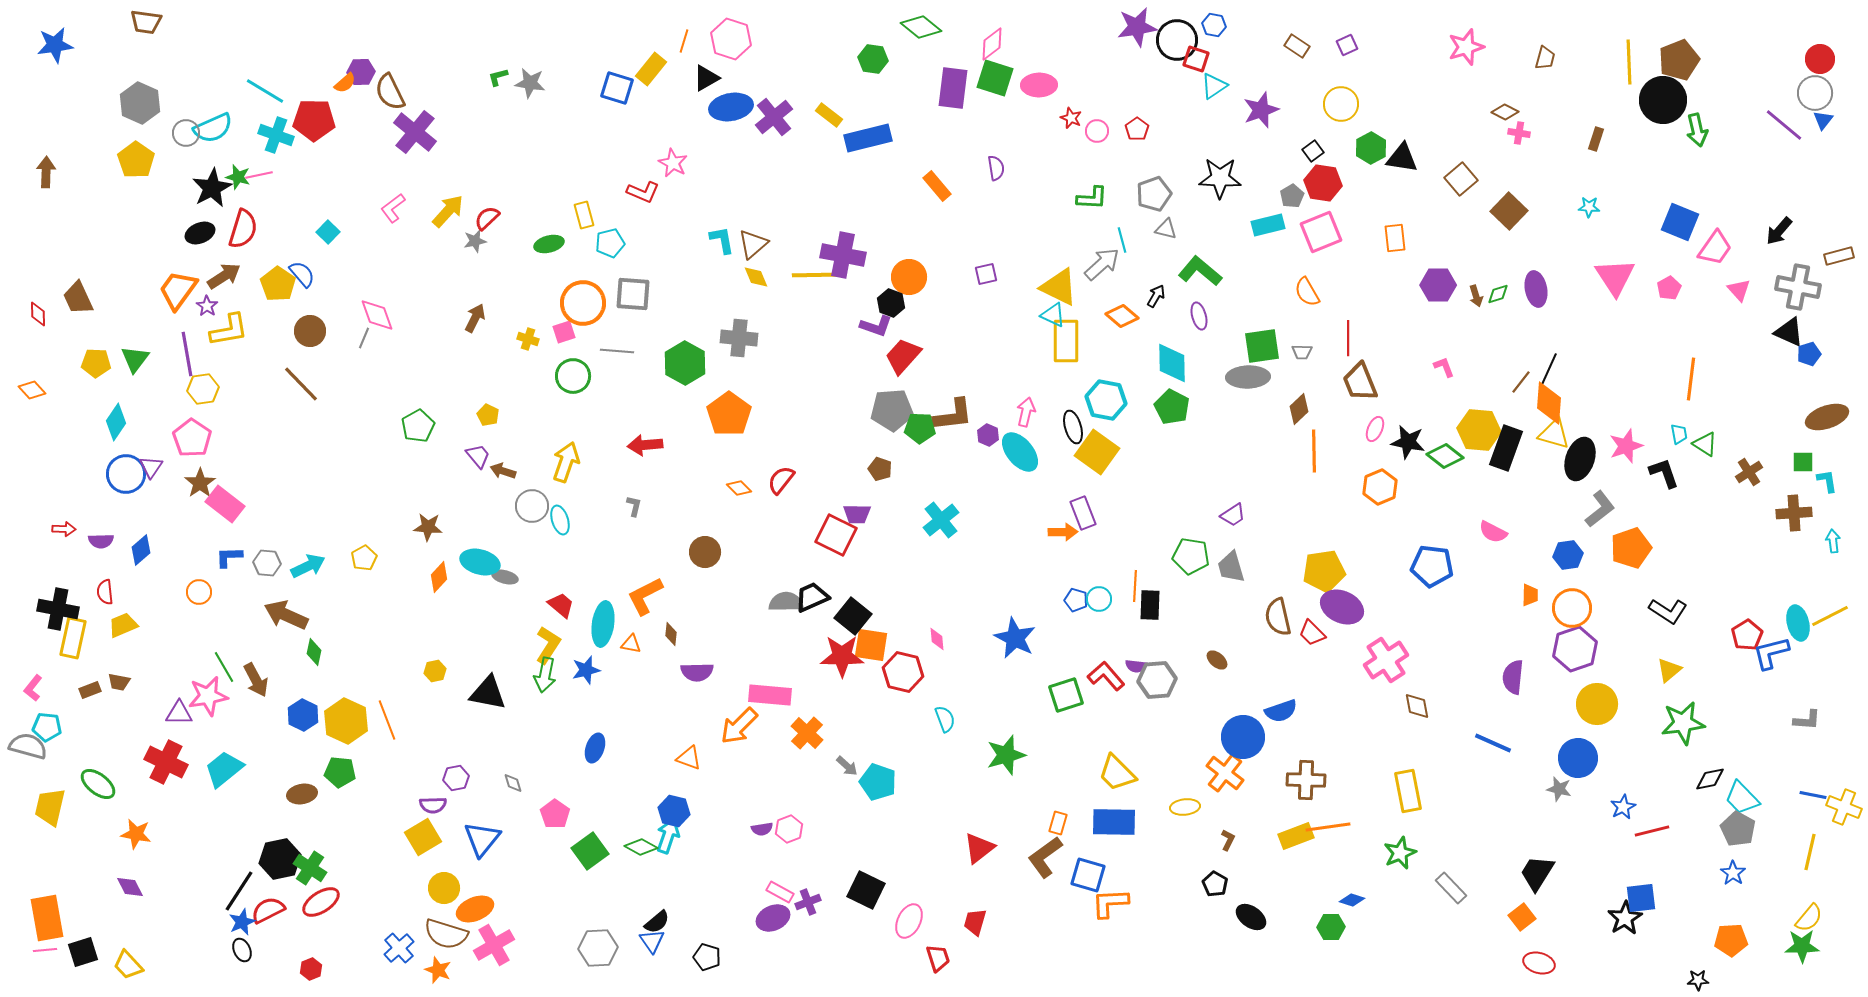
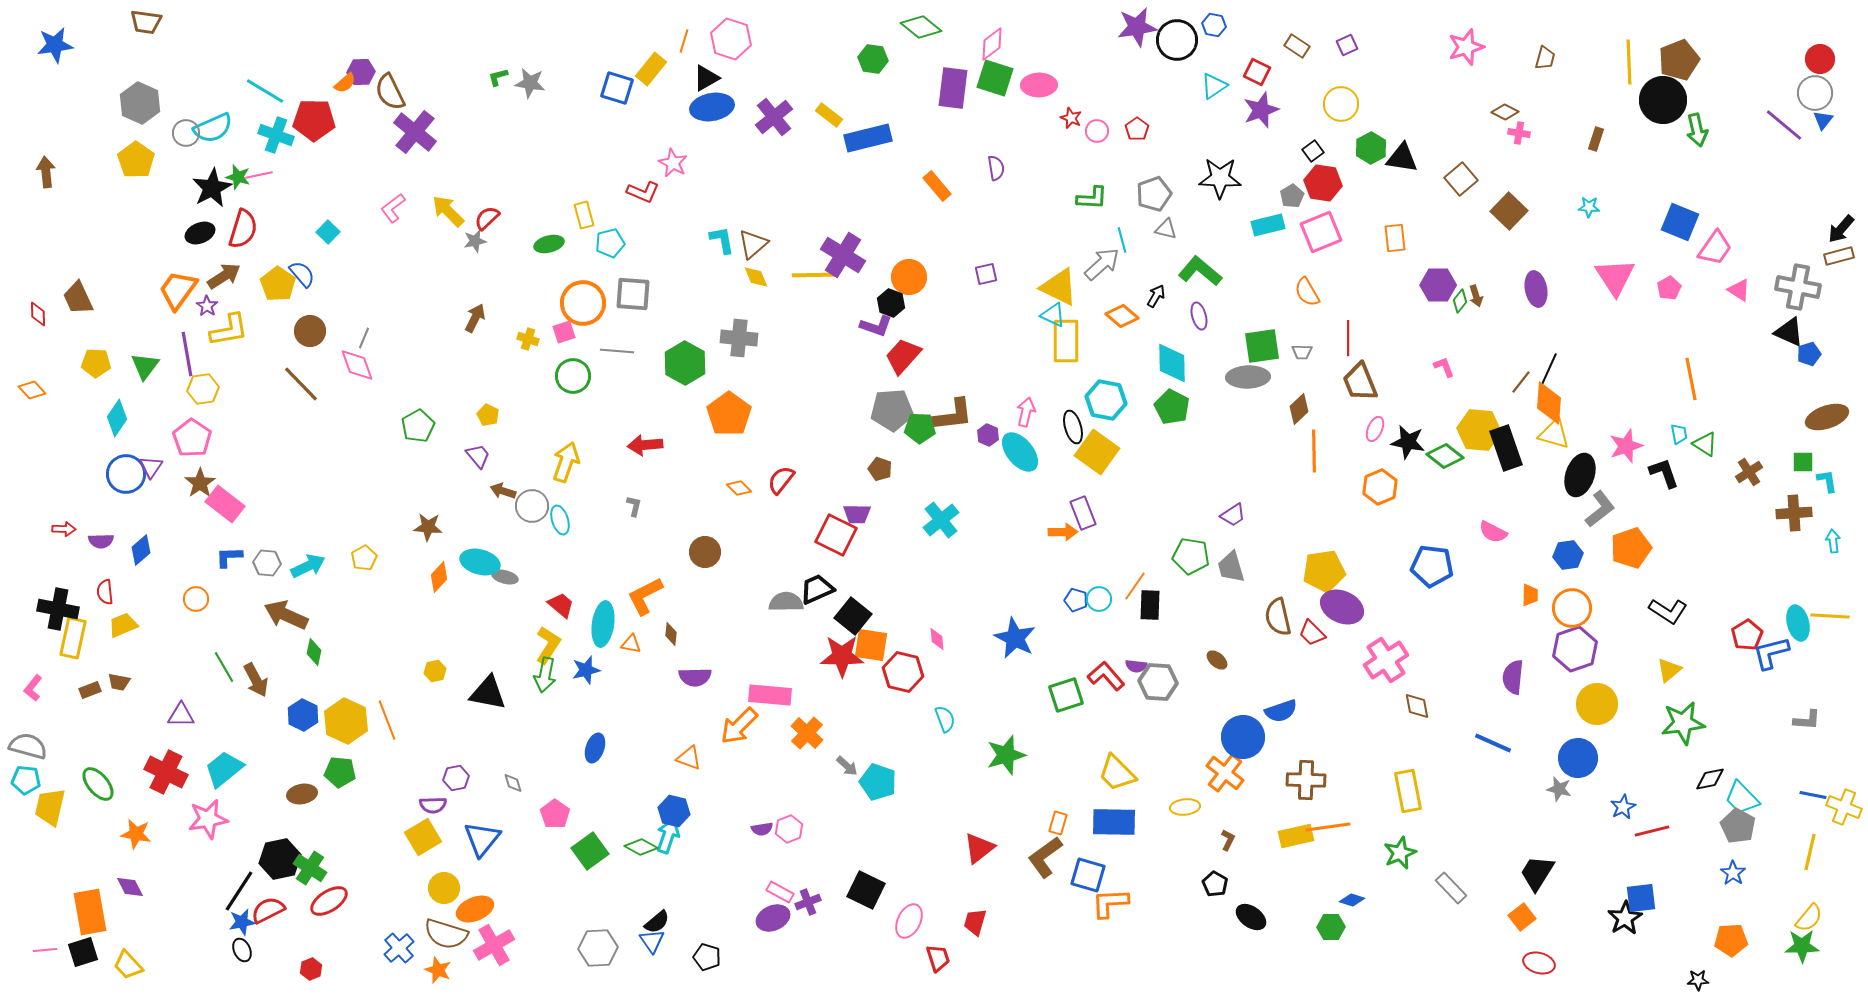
red square at (1196, 59): moved 61 px right, 13 px down; rotated 8 degrees clockwise
blue ellipse at (731, 107): moved 19 px left
brown arrow at (46, 172): rotated 8 degrees counterclockwise
yellow arrow at (448, 211): rotated 87 degrees counterclockwise
black arrow at (1779, 231): moved 62 px right, 2 px up
purple cross at (843, 255): rotated 21 degrees clockwise
pink triangle at (1739, 290): rotated 15 degrees counterclockwise
green diamond at (1498, 294): moved 38 px left, 7 px down; rotated 35 degrees counterclockwise
pink diamond at (377, 315): moved 20 px left, 50 px down
green triangle at (135, 359): moved 10 px right, 7 px down
orange line at (1691, 379): rotated 18 degrees counterclockwise
cyan diamond at (116, 422): moved 1 px right, 4 px up
black rectangle at (1506, 448): rotated 39 degrees counterclockwise
black ellipse at (1580, 459): moved 16 px down
brown arrow at (503, 471): moved 20 px down
orange line at (1135, 586): rotated 32 degrees clockwise
orange circle at (199, 592): moved 3 px left, 7 px down
black trapezoid at (812, 597): moved 5 px right, 8 px up
yellow line at (1830, 616): rotated 30 degrees clockwise
purple semicircle at (697, 672): moved 2 px left, 5 px down
gray hexagon at (1157, 680): moved 1 px right, 2 px down; rotated 9 degrees clockwise
pink star at (208, 696): moved 123 px down
purple triangle at (179, 713): moved 2 px right, 2 px down
cyan pentagon at (47, 727): moved 21 px left, 53 px down
red cross at (166, 762): moved 10 px down
green ellipse at (98, 784): rotated 12 degrees clockwise
gray pentagon at (1738, 829): moved 3 px up
yellow rectangle at (1296, 836): rotated 8 degrees clockwise
red ellipse at (321, 902): moved 8 px right, 1 px up
orange rectangle at (47, 918): moved 43 px right, 6 px up
blue star at (242, 922): rotated 12 degrees clockwise
